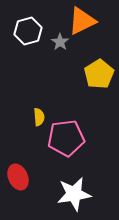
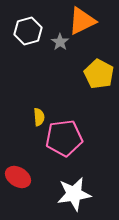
yellow pentagon: rotated 12 degrees counterclockwise
pink pentagon: moved 2 px left
red ellipse: rotated 35 degrees counterclockwise
